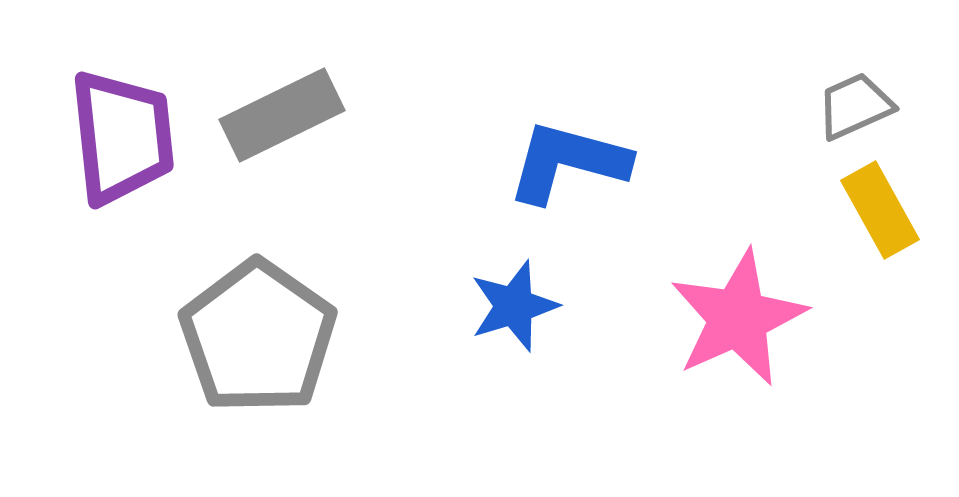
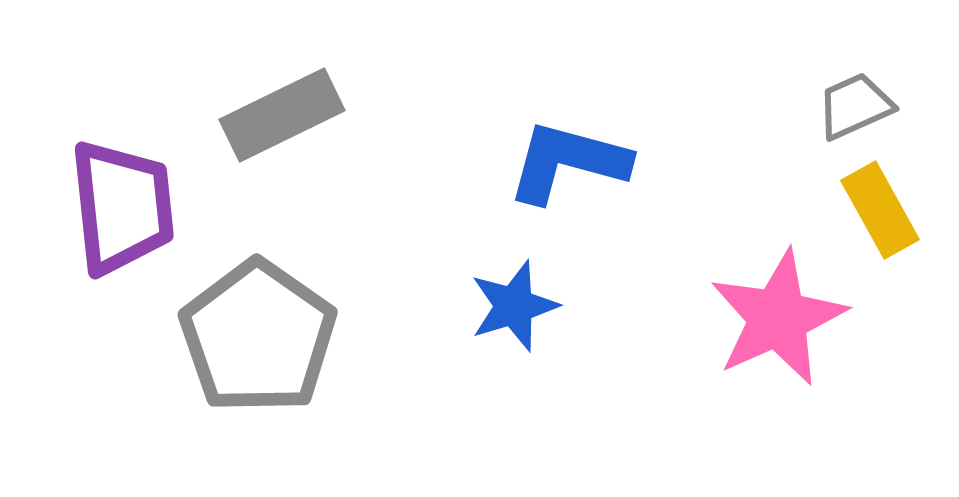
purple trapezoid: moved 70 px down
pink star: moved 40 px right
